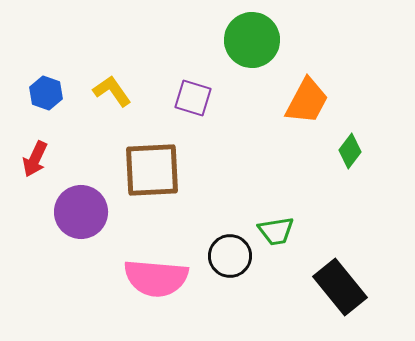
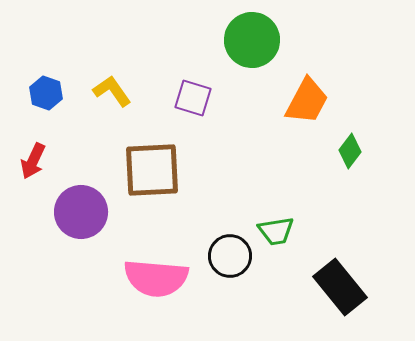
red arrow: moved 2 px left, 2 px down
